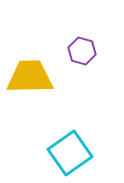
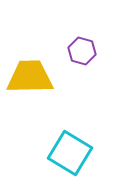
cyan square: rotated 24 degrees counterclockwise
